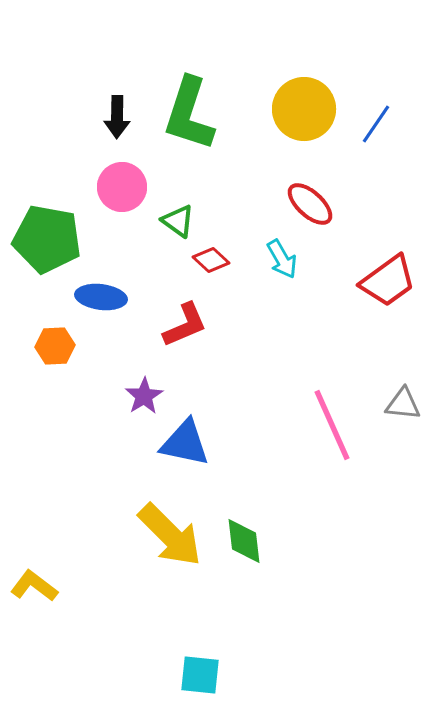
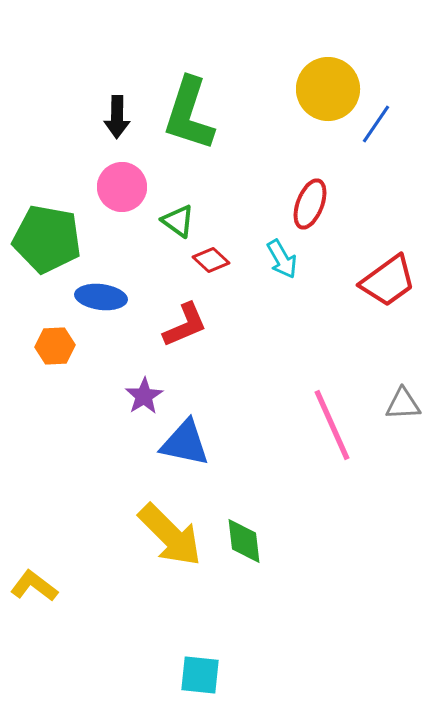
yellow circle: moved 24 px right, 20 px up
red ellipse: rotated 69 degrees clockwise
gray triangle: rotated 9 degrees counterclockwise
